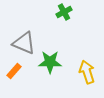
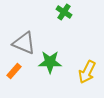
green cross: rotated 28 degrees counterclockwise
yellow arrow: rotated 135 degrees counterclockwise
